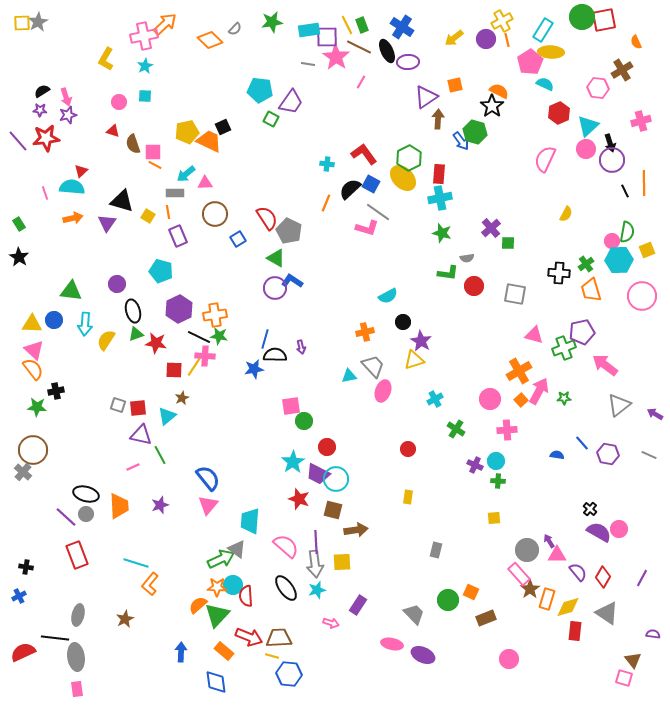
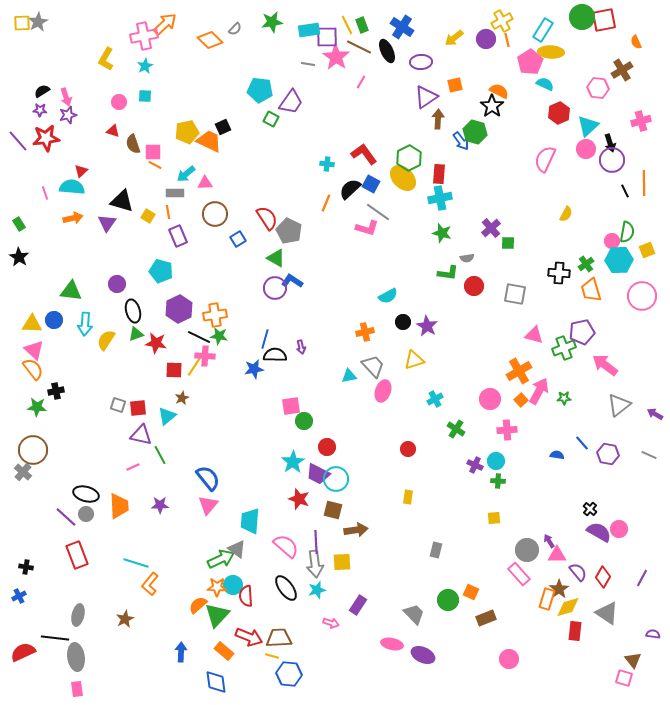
purple ellipse at (408, 62): moved 13 px right
purple star at (421, 341): moved 6 px right, 15 px up
purple star at (160, 505): rotated 18 degrees clockwise
brown star at (530, 589): moved 29 px right
